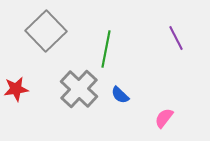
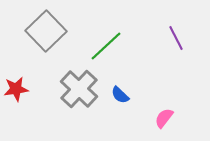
green line: moved 3 px up; rotated 36 degrees clockwise
